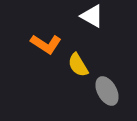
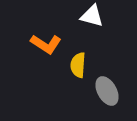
white triangle: rotated 15 degrees counterclockwise
yellow semicircle: rotated 35 degrees clockwise
